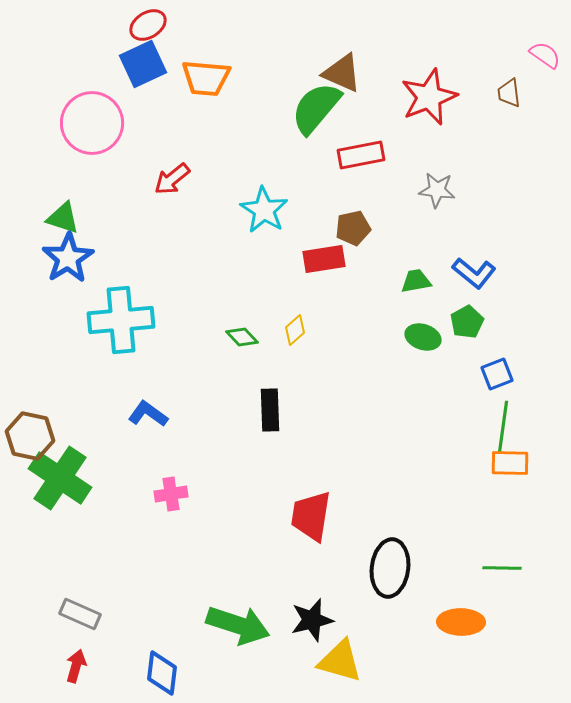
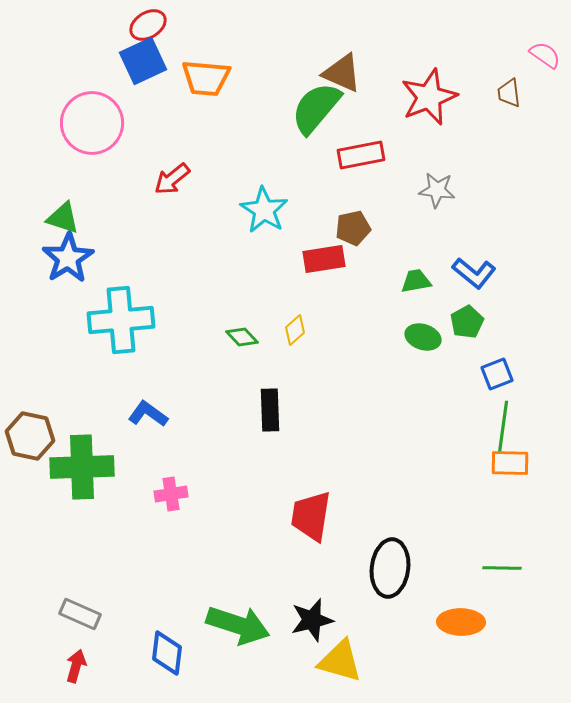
blue square at (143, 64): moved 3 px up
green cross at (60, 478): moved 22 px right, 11 px up; rotated 36 degrees counterclockwise
blue diamond at (162, 673): moved 5 px right, 20 px up
